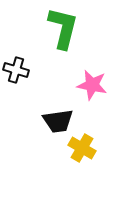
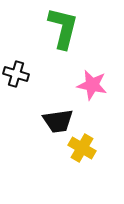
black cross: moved 4 px down
